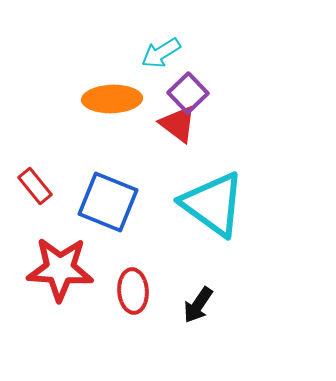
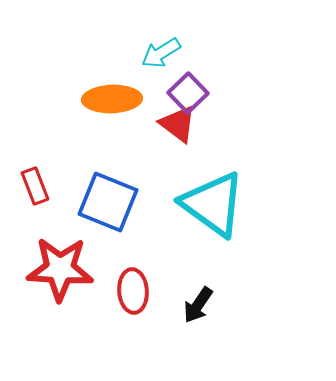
red rectangle: rotated 18 degrees clockwise
